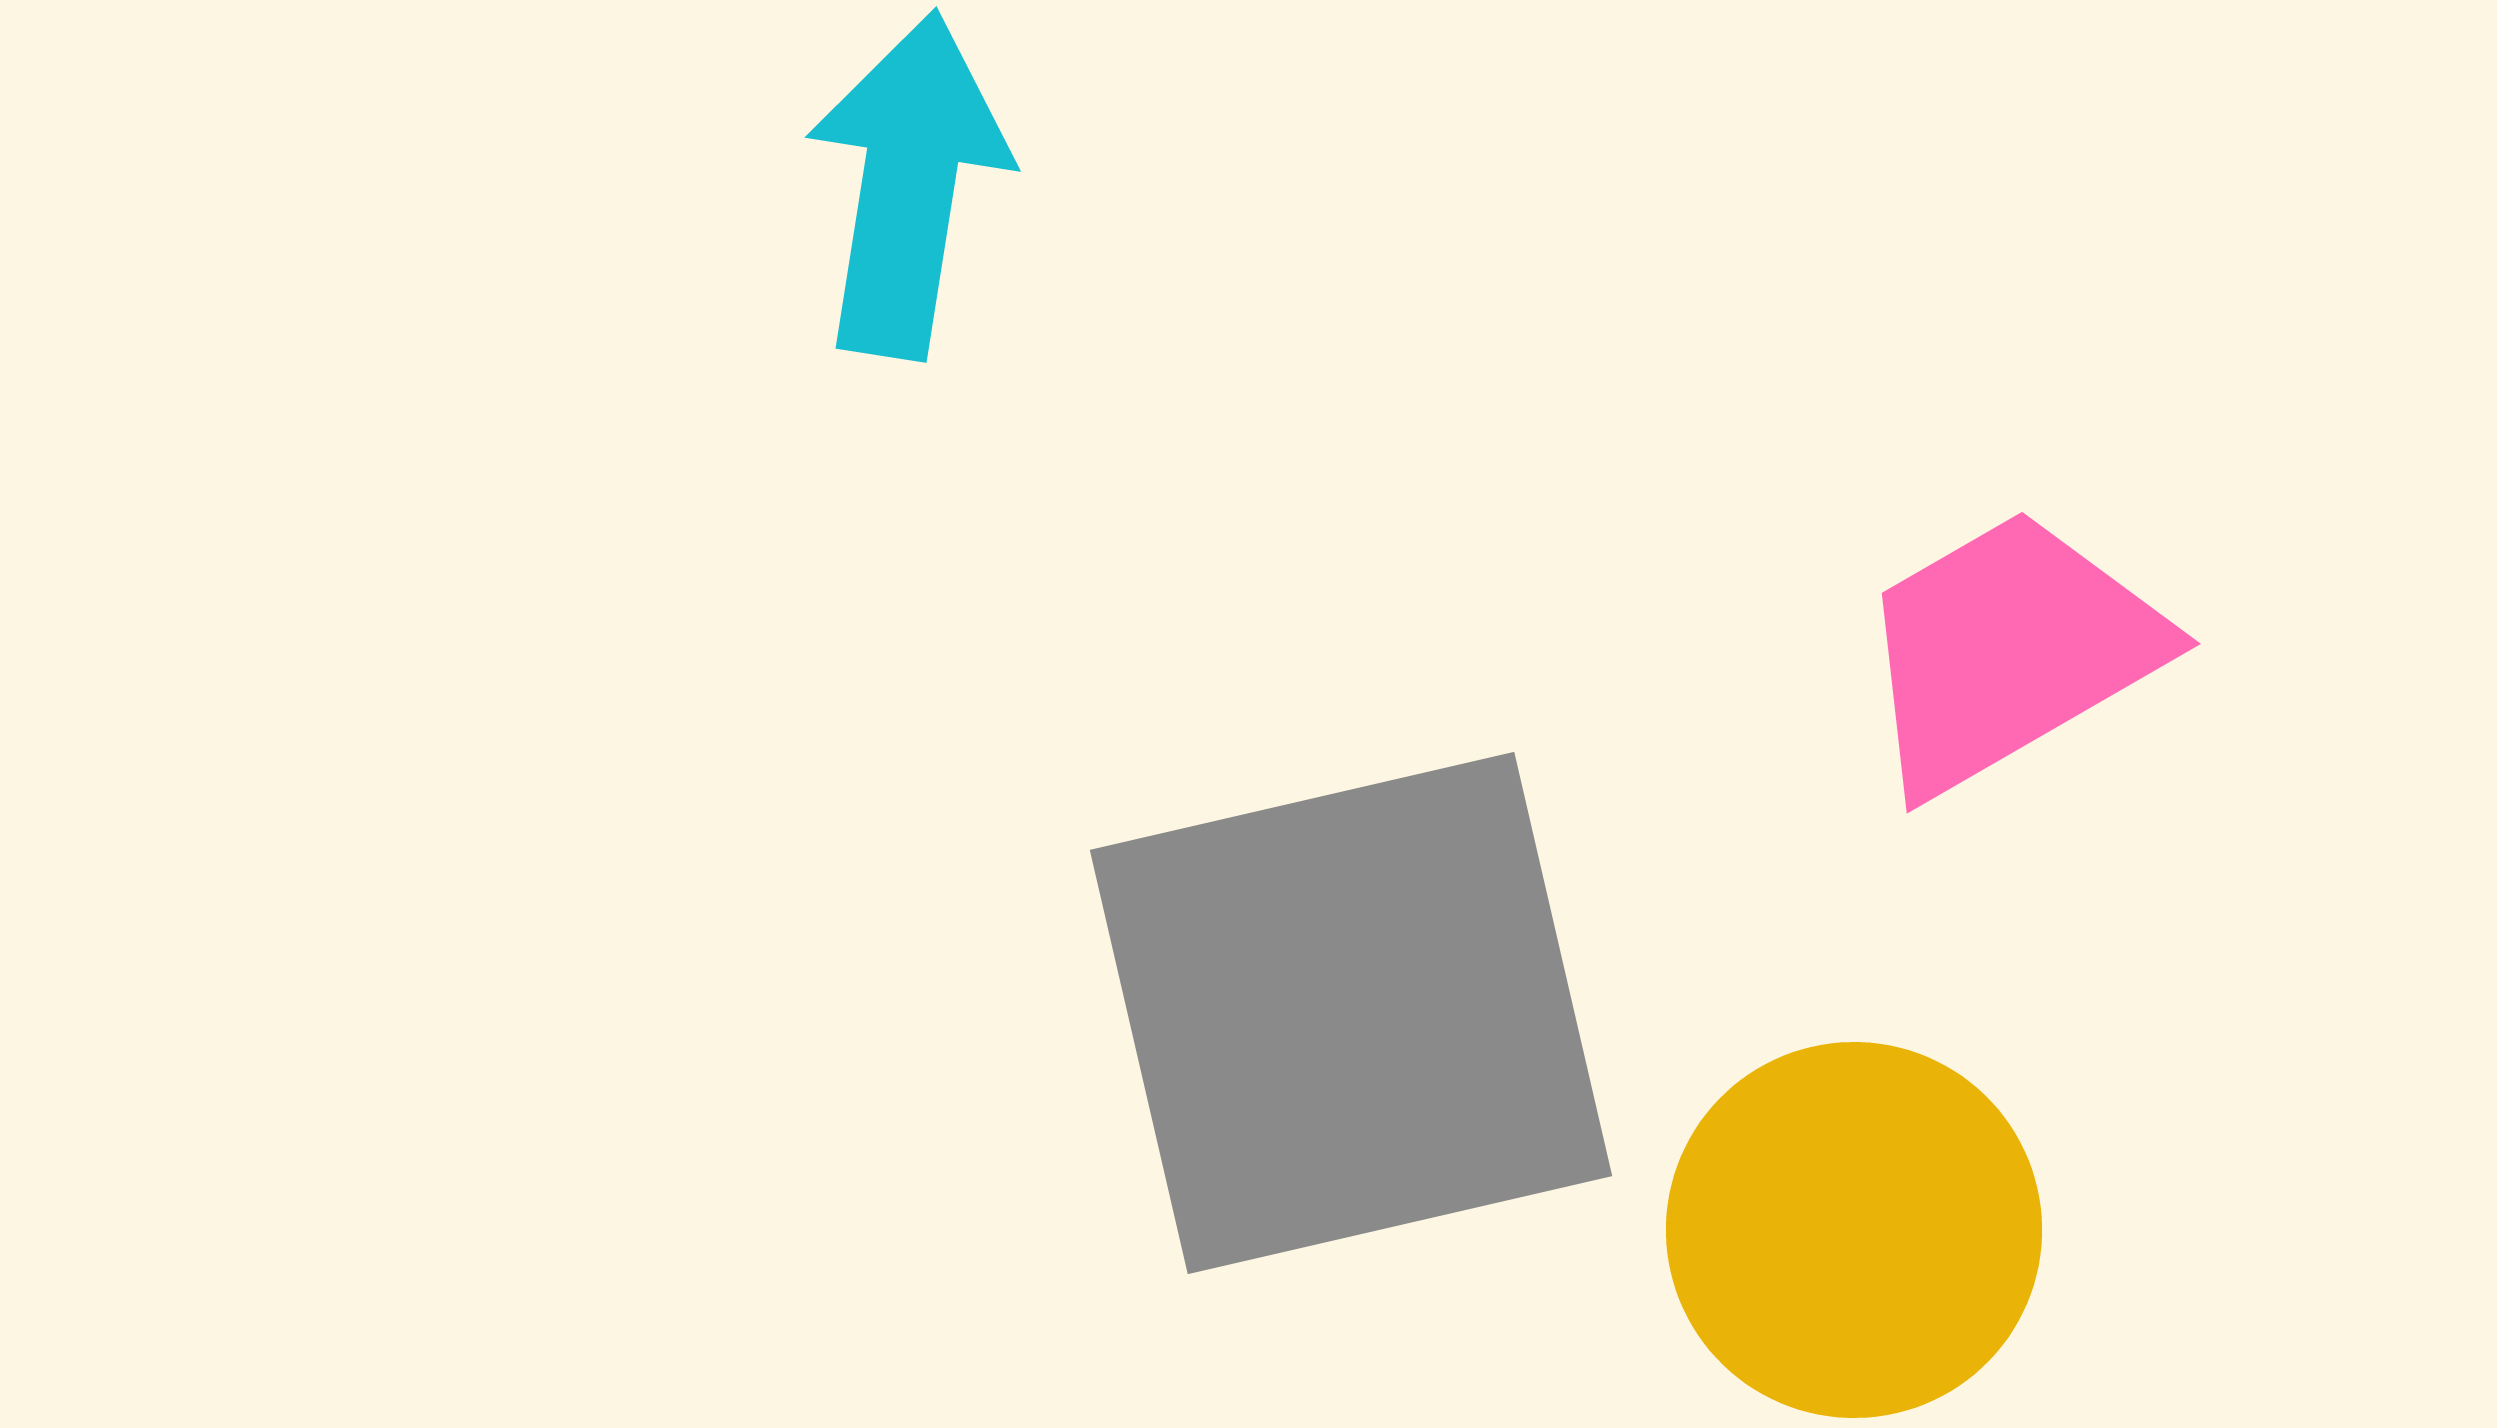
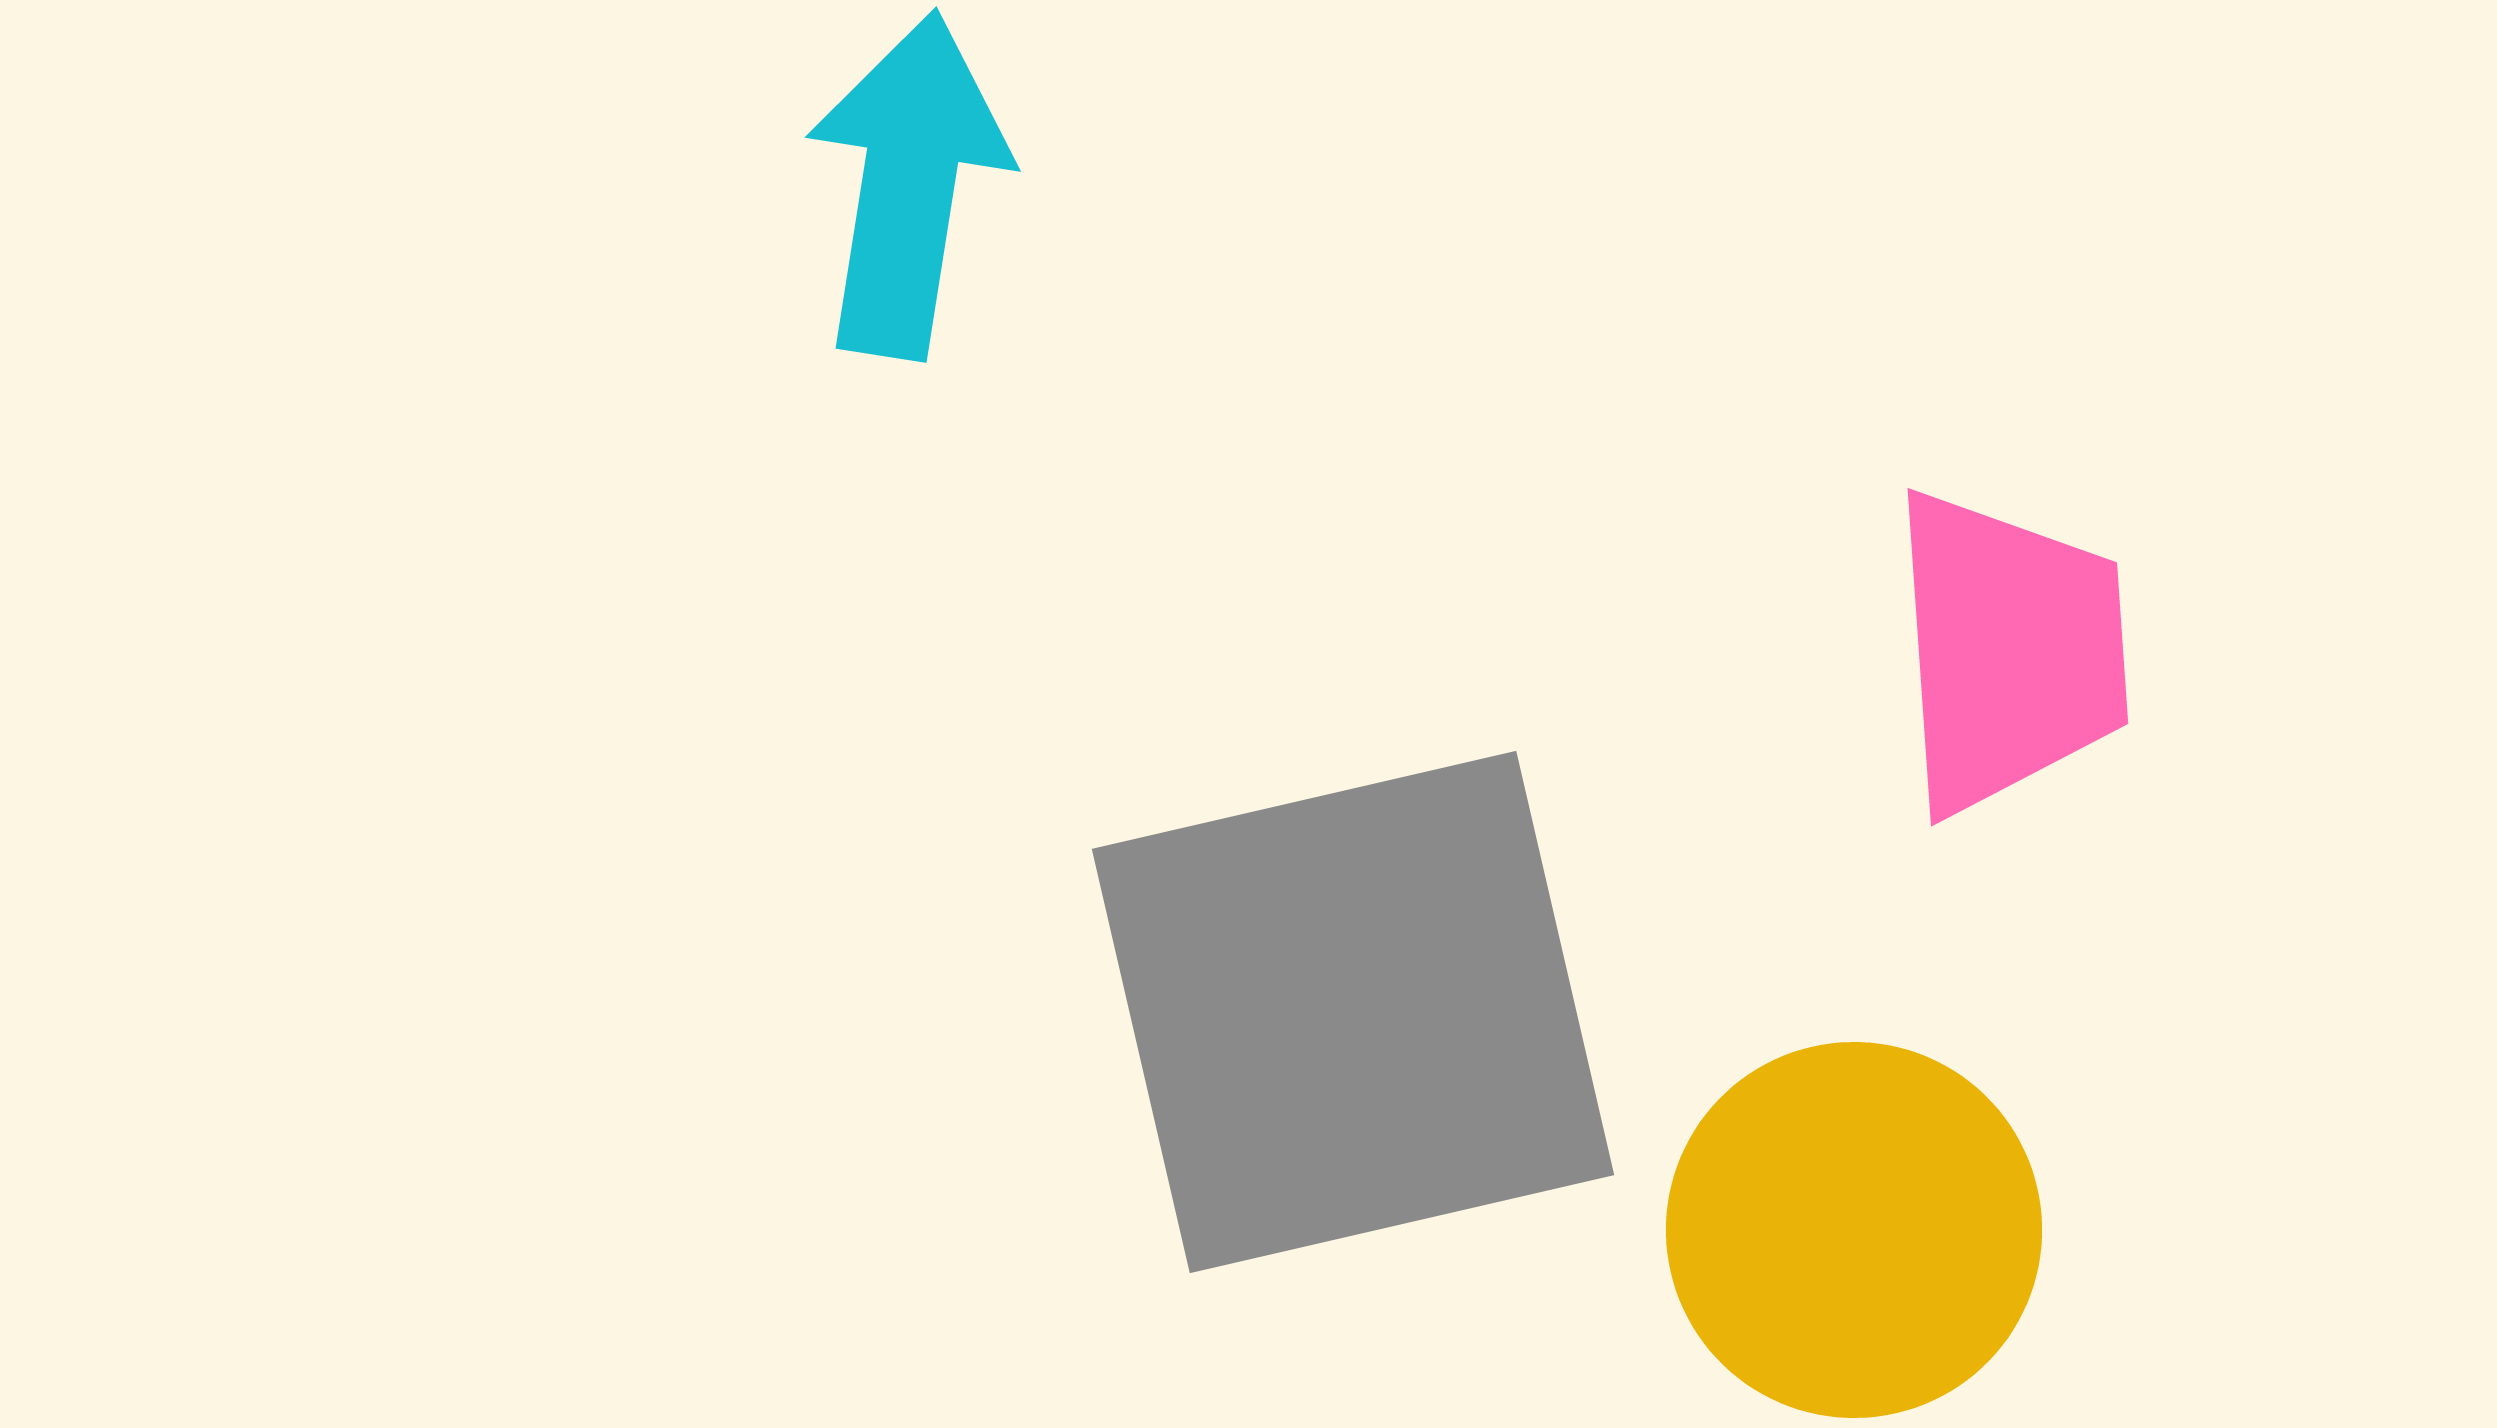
pink trapezoid: rotated 116 degrees clockwise
gray square: moved 2 px right, 1 px up
